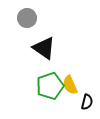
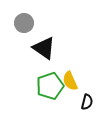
gray circle: moved 3 px left, 5 px down
yellow semicircle: moved 4 px up
